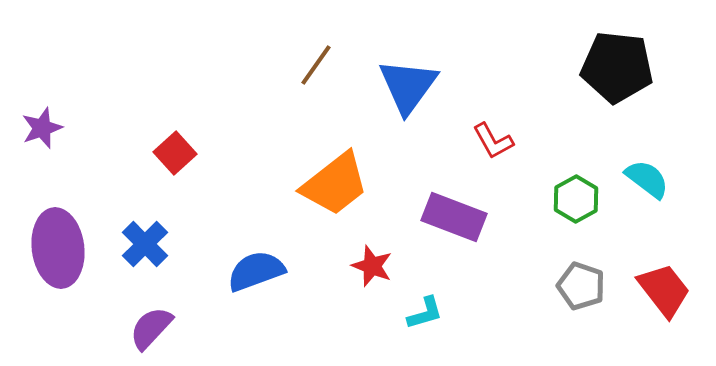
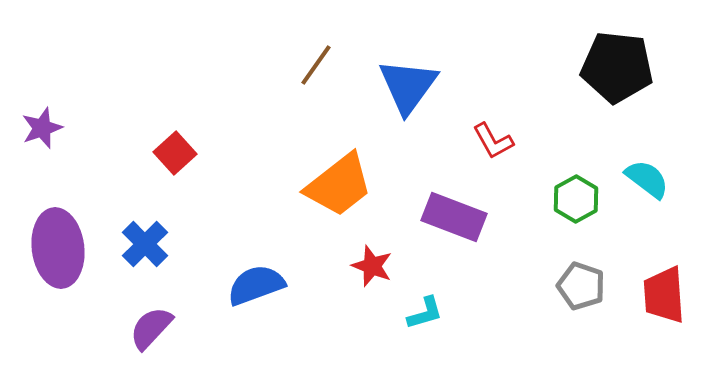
orange trapezoid: moved 4 px right, 1 px down
blue semicircle: moved 14 px down
red trapezoid: moved 5 px down; rotated 146 degrees counterclockwise
